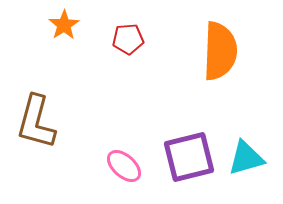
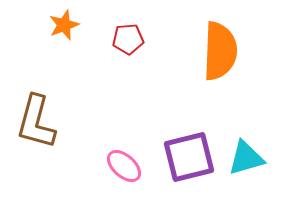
orange star: rotated 12 degrees clockwise
